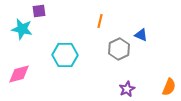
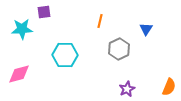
purple square: moved 5 px right, 1 px down
cyan star: rotated 15 degrees counterclockwise
blue triangle: moved 5 px right, 6 px up; rotated 40 degrees clockwise
